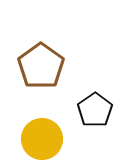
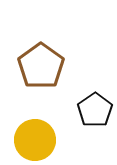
yellow circle: moved 7 px left, 1 px down
